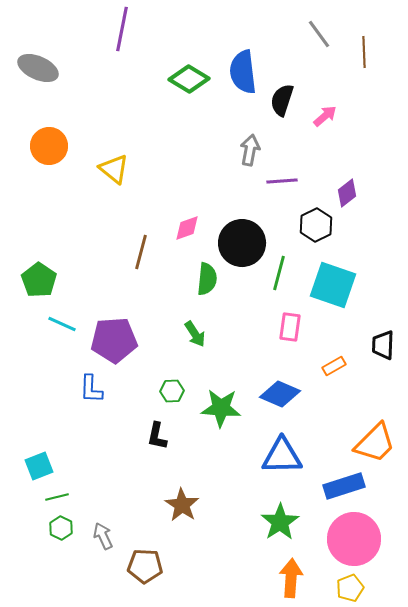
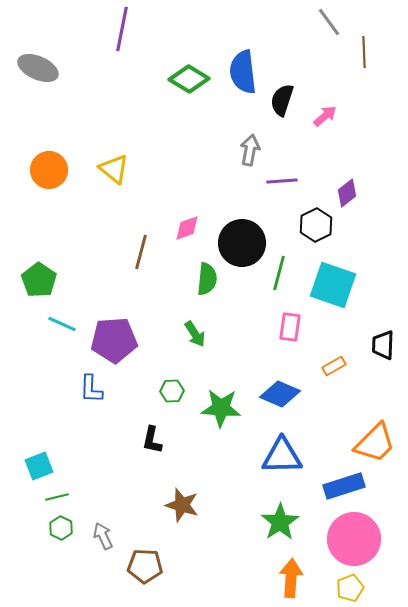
gray line at (319, 34): moved 10 px right, 12 px up
orange circle at (49, 146): moved 24 px down
black L-shape at (157, 436): moved 5 px left, 4 px down
brown star at (182, 505): rotated 16 degrees counterclockwise
